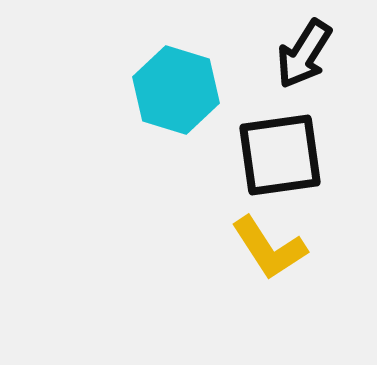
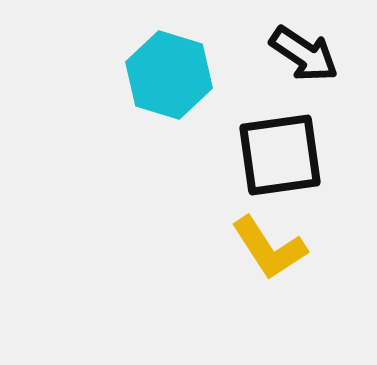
black arrow: rotated 88 degrees counterclockwise
cyan hexagon: moved 7 px left, 15 px up
